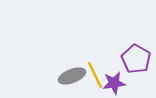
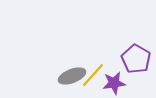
yellow line: moved 2 px left; rotated 68 degrees clockwise
